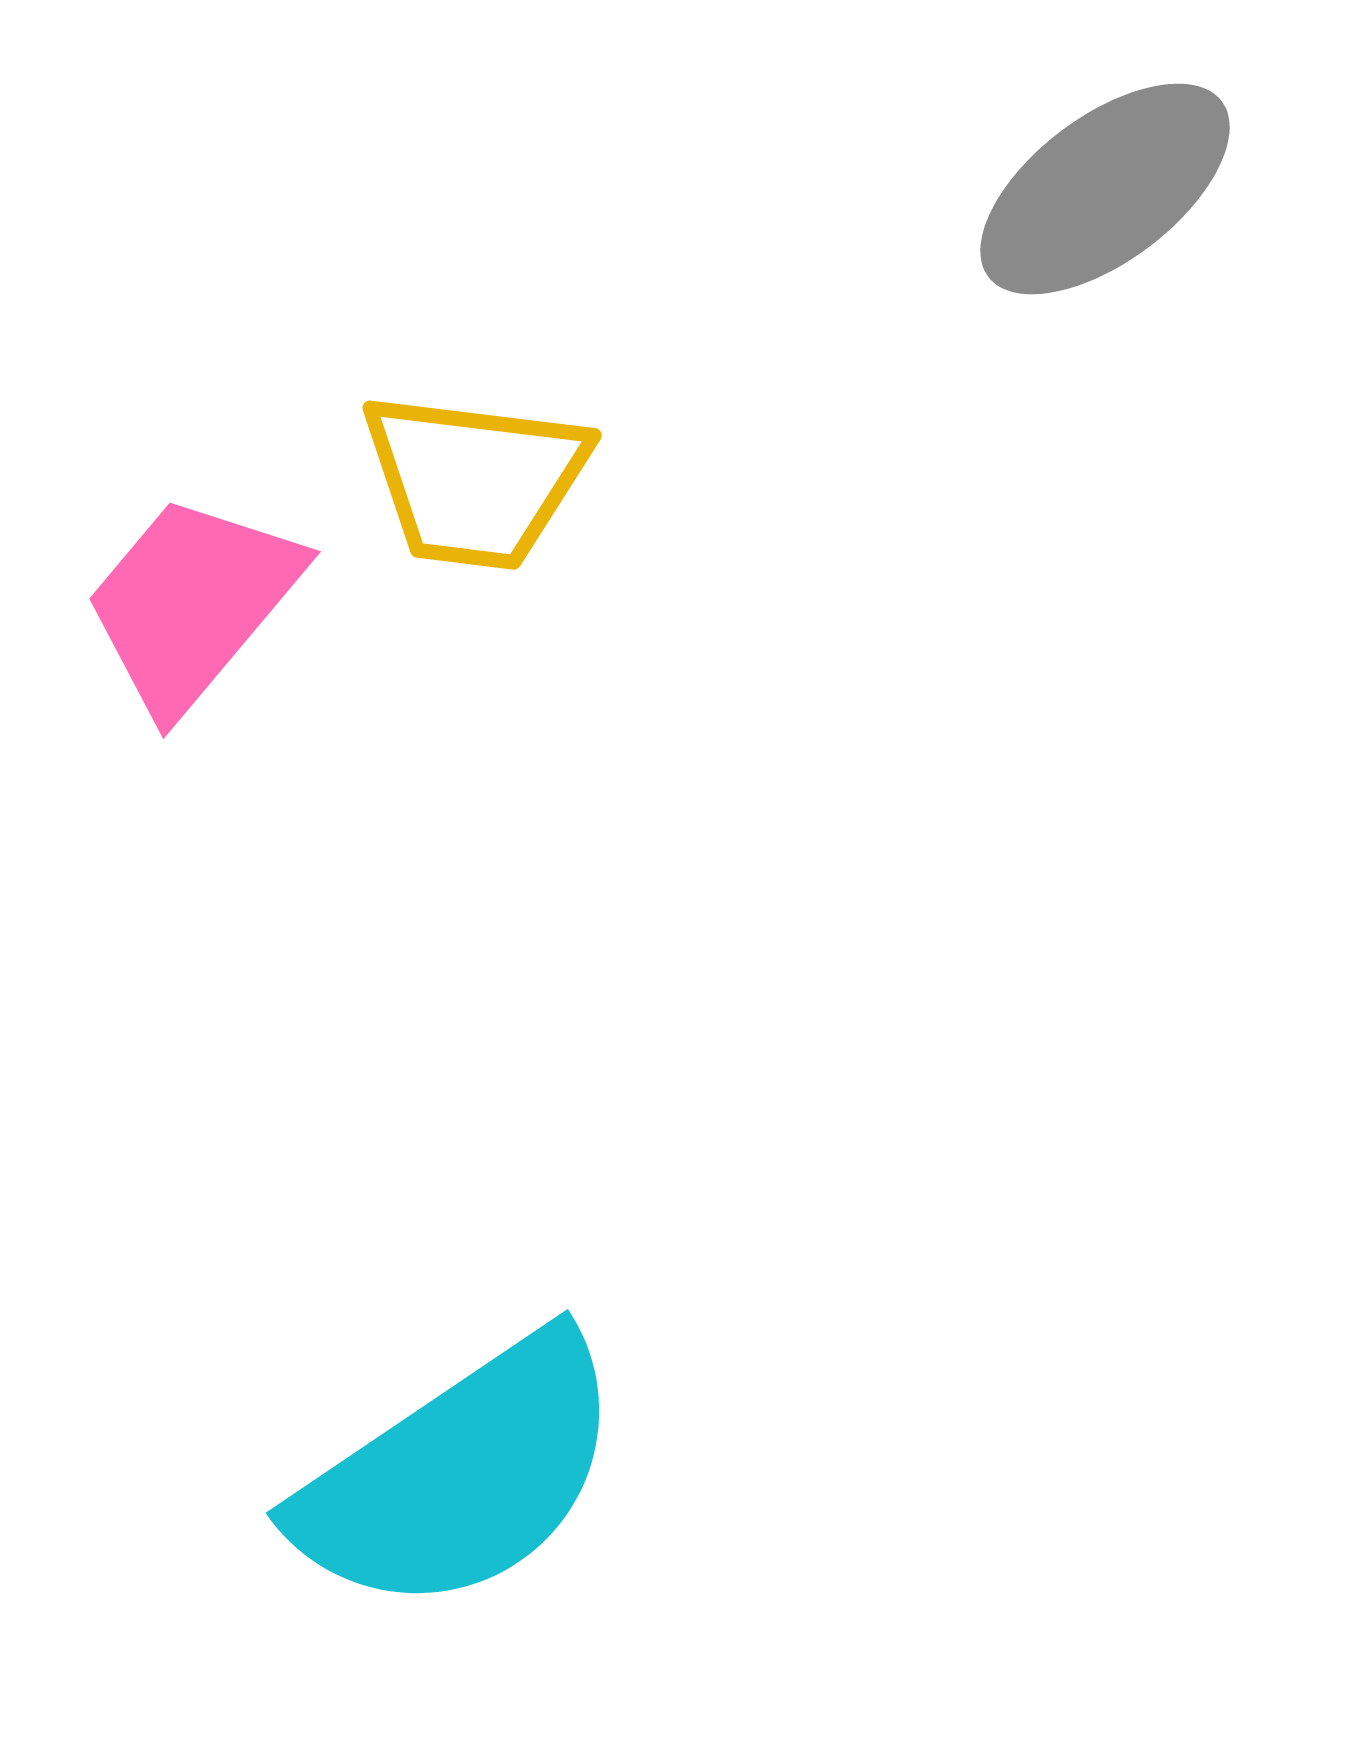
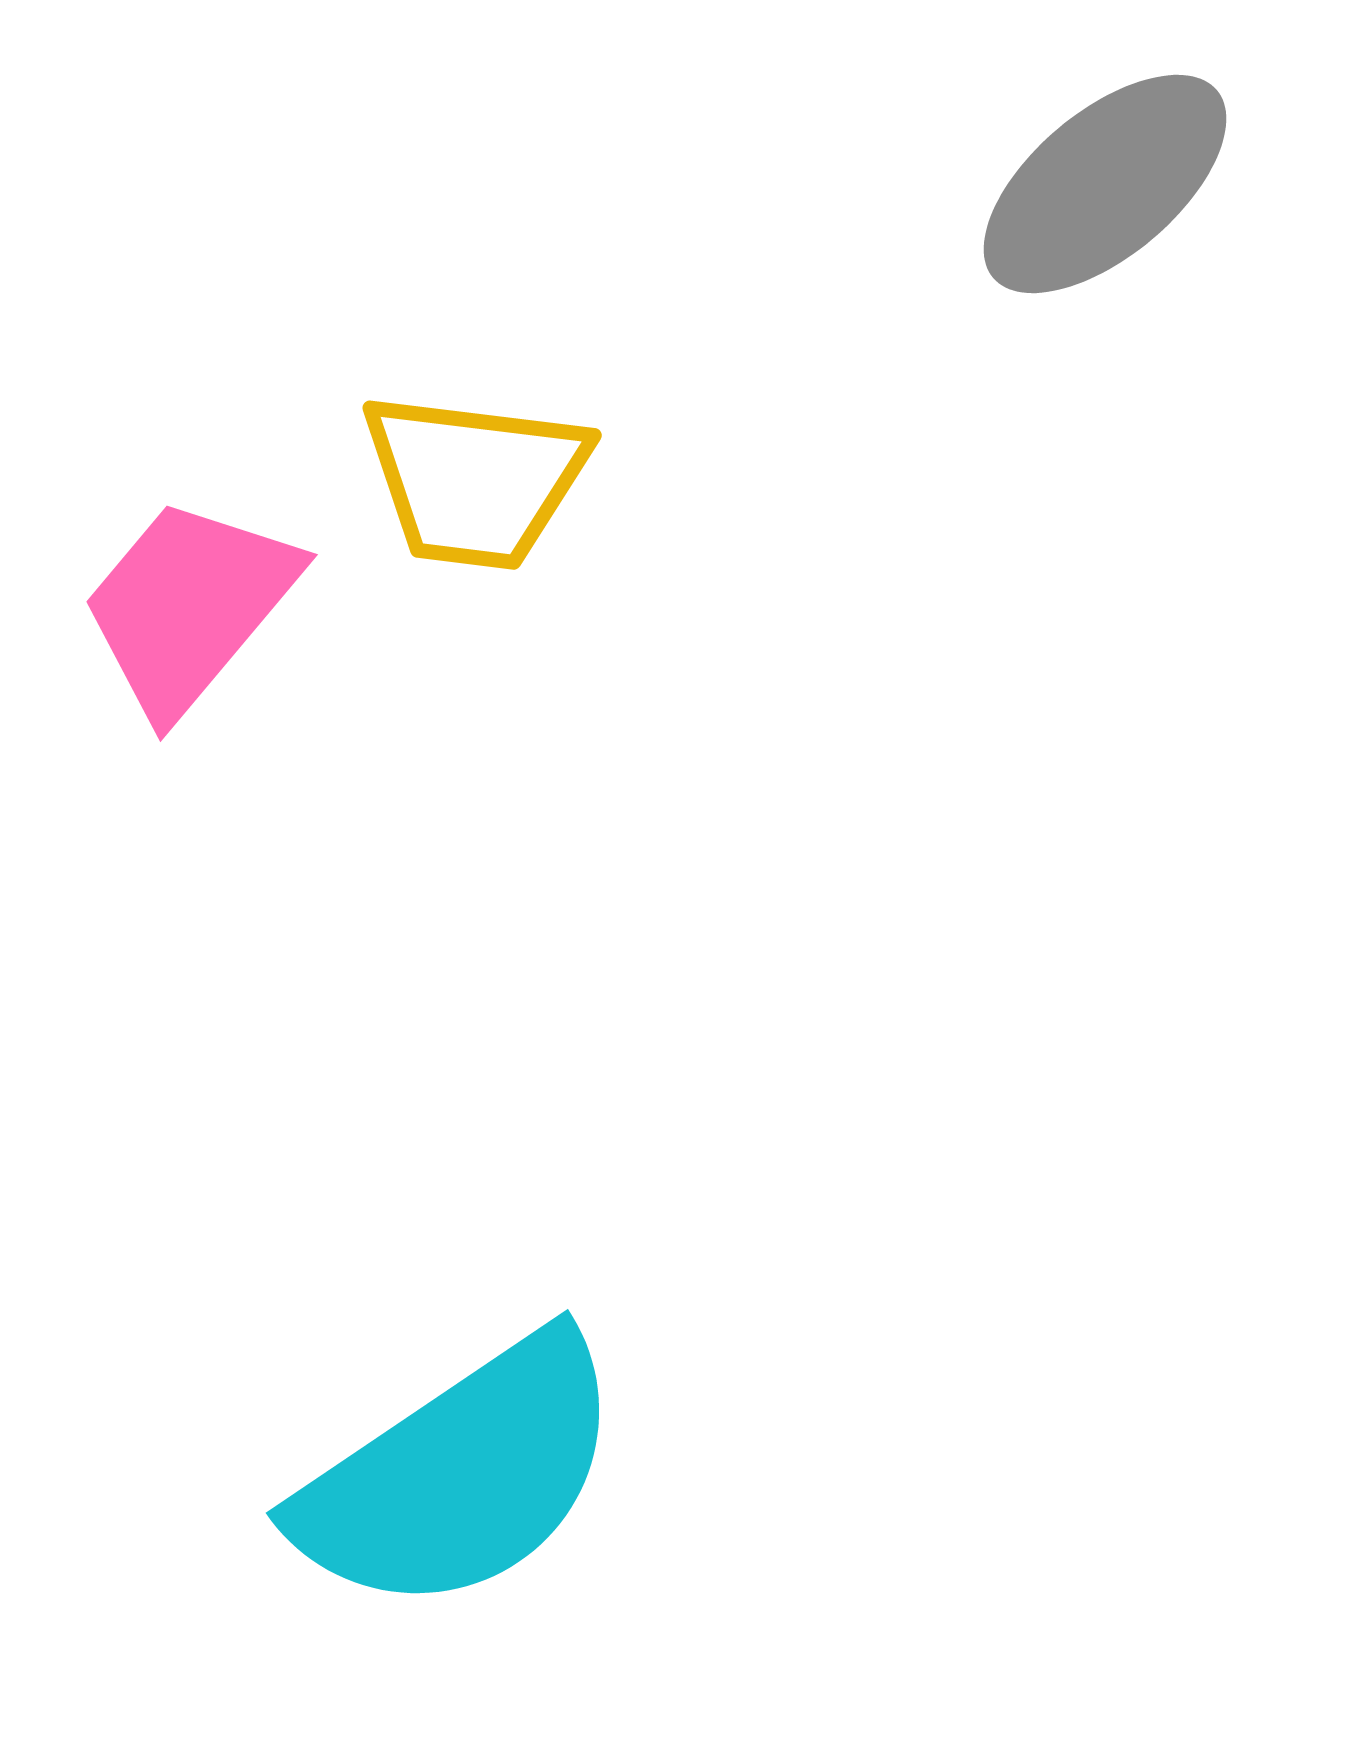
gray ellipse: moved 5 px up; rotated 3 degrees counterclockwise
pink trapezoid: moved 3 px left, 3 px down
